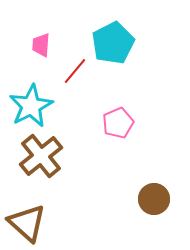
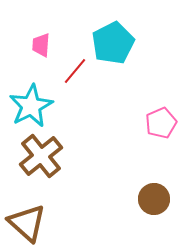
pink pentagon: moved 43 px right
